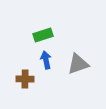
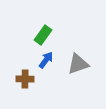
green rectangle: rotated 36 degrees counterclockwise
blue arrow: rotated 48 degrees clockwise
